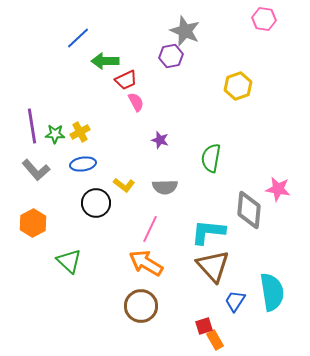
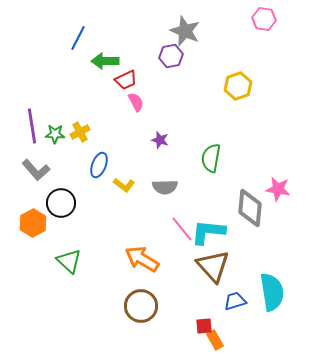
blue line: rotated 20 degrees counterclockwise
blue ellipse: moved 16 px right, 1 px down; rotated 60 degrees counterclockwise
black circle: moved 35 px left
gray diamond: moved 1 px right, 2 px up
pink line: moved 32 px right; rotated 64 degrees counterclockwise
orange arrow: moved 4 px left, 4 px up
blue trapezoid: rotated 40 degrees clockwise
red square: rotated 12 degrees clockwise
